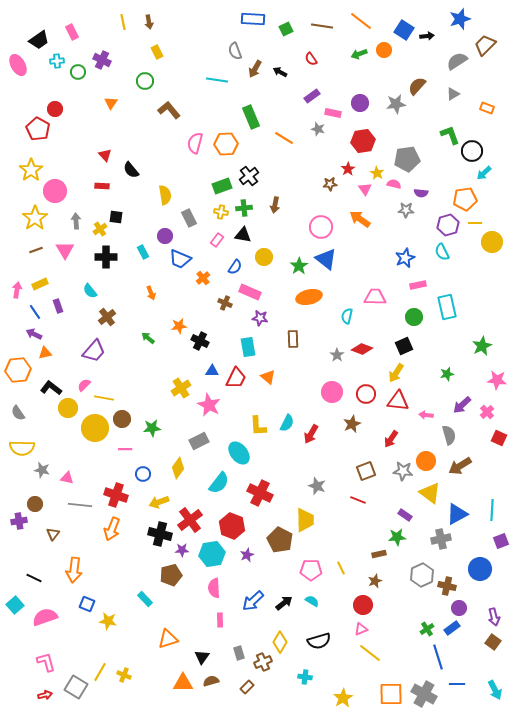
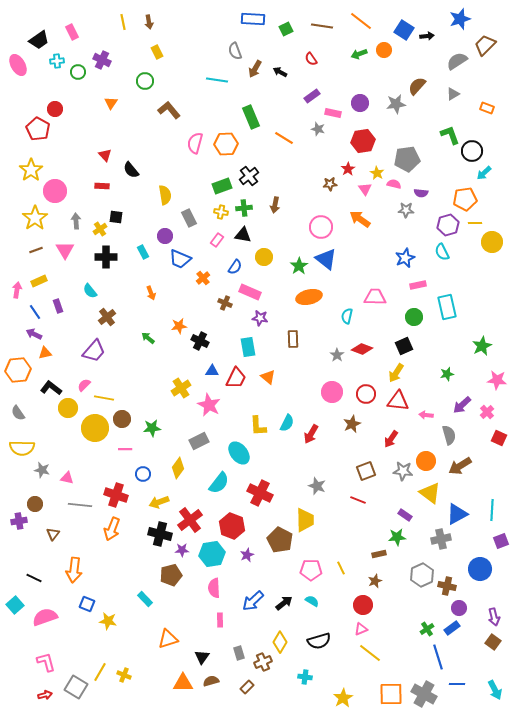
yellow rectangle at (40, 284): moved 1 px left, 3 px up
